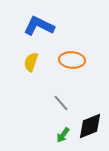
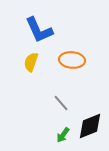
blue L-shape: moved 4 px down; rotated 140 degrees counterclockwise
